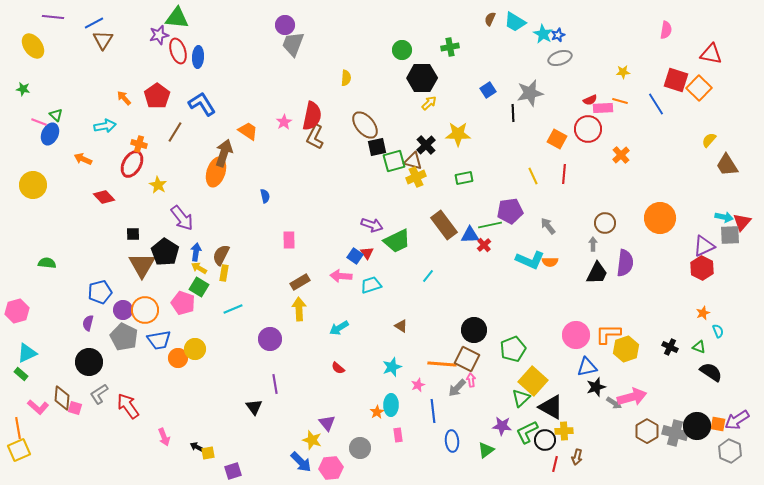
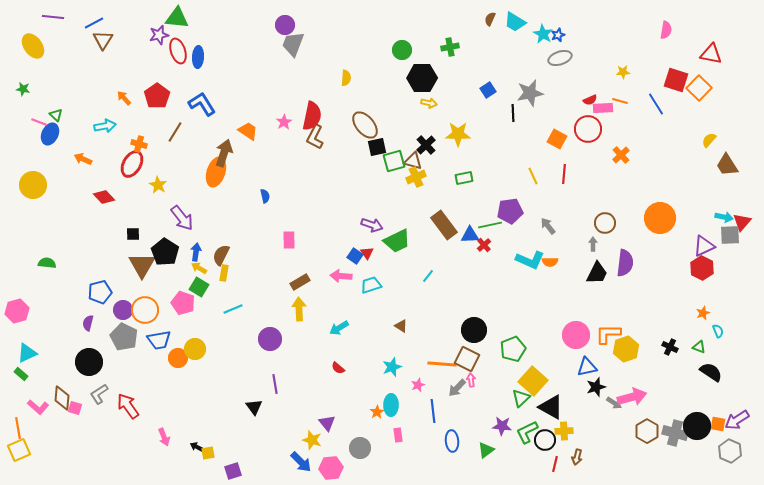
yellow arrow at (429, 103): rotated 56 degrees clockwise
